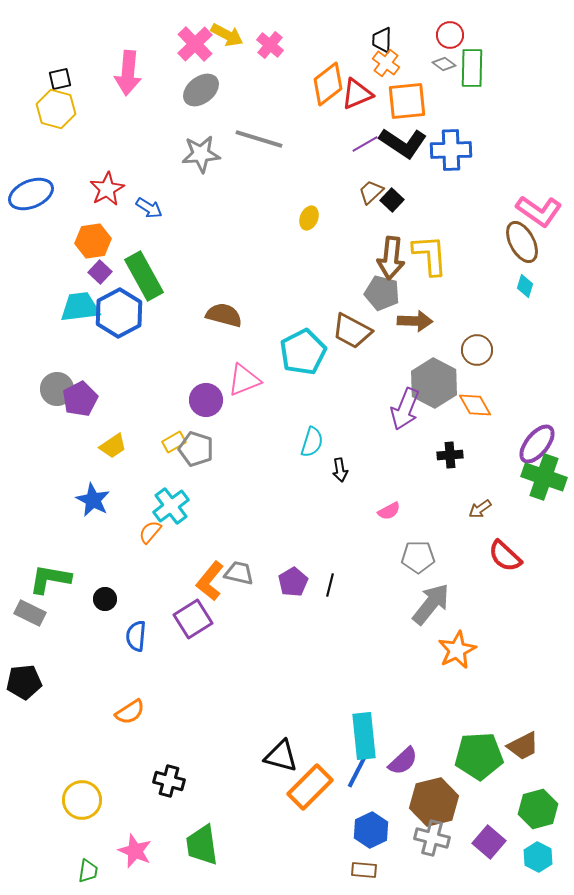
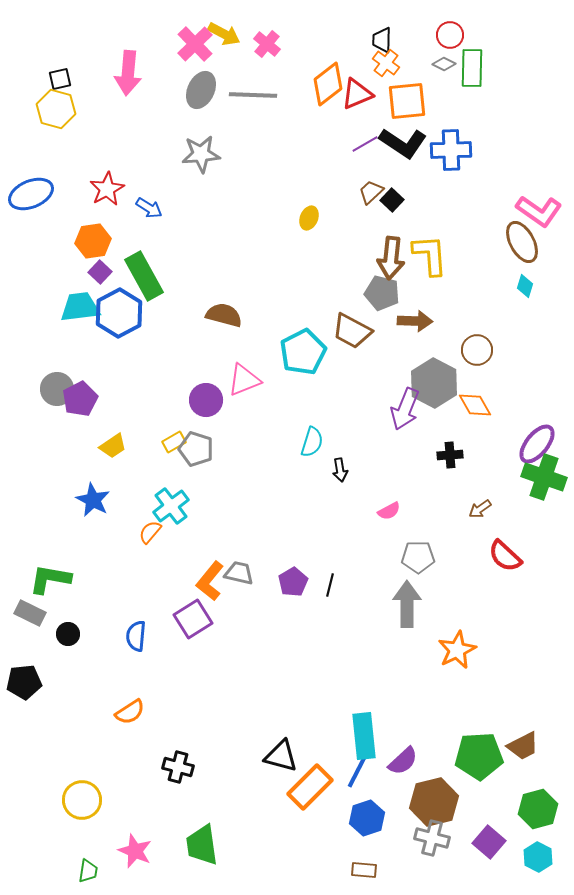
yellow arrow at (227, 35): moved 3 px left, 1 px up
pink cross at (270, 45): moved 3 px left, 1 px up
gray diamond at (444, 64): rotated 10 degrees counterclockwise
gray ellipse at (201, 90): rotated 27 degrees counterclockwise
gray line at (259, 139): moved 6 px left, 44 px up; rotated 15 degrees counterclockwise
black circle at (105, 599): moved 37 px left, 35 px down
gray arrow at (431, 604): moved 24 px left; rotated 39 degrees counterclockwise
black cross at (169, 781): moved 9 px right, 14 px up
blue hexagon at (371, 830): moved 4 px left, 12 px up; rotated 8 degrees clockwise
